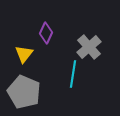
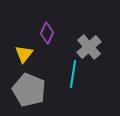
purple diamond: moved 1 px right
gray pentagon: moved 5 px right, 2 px up
